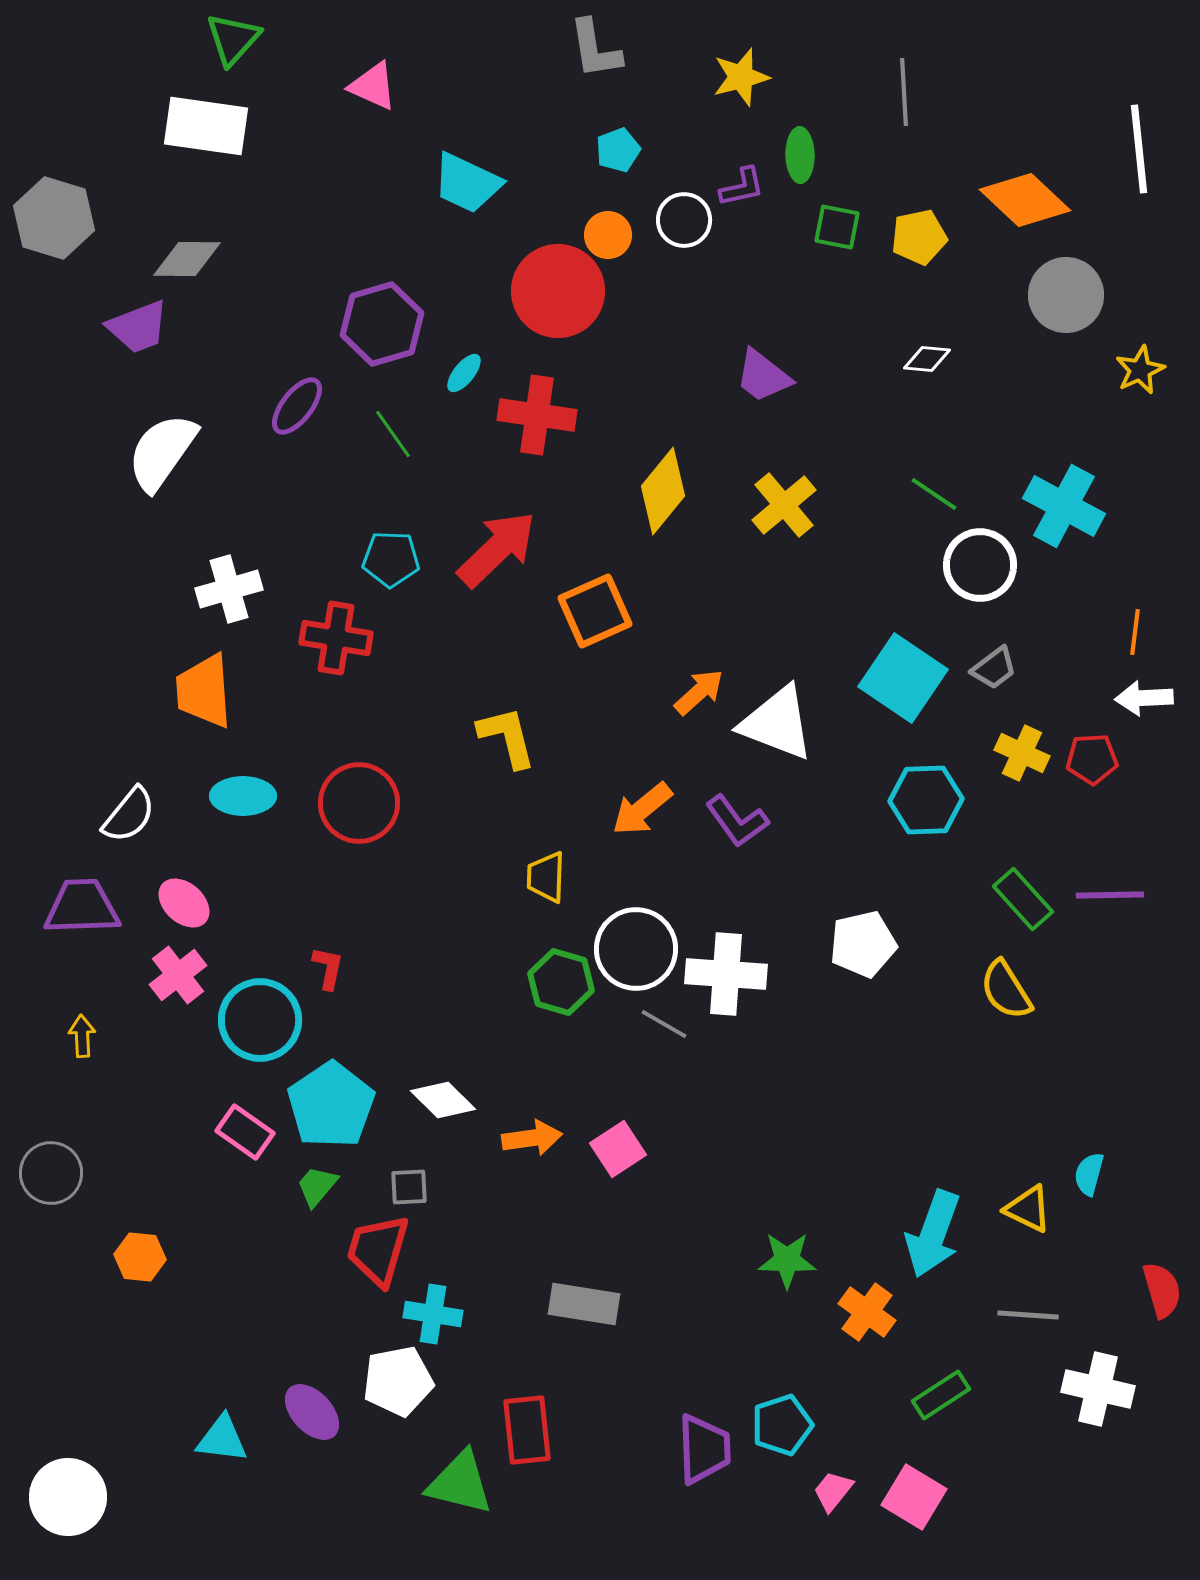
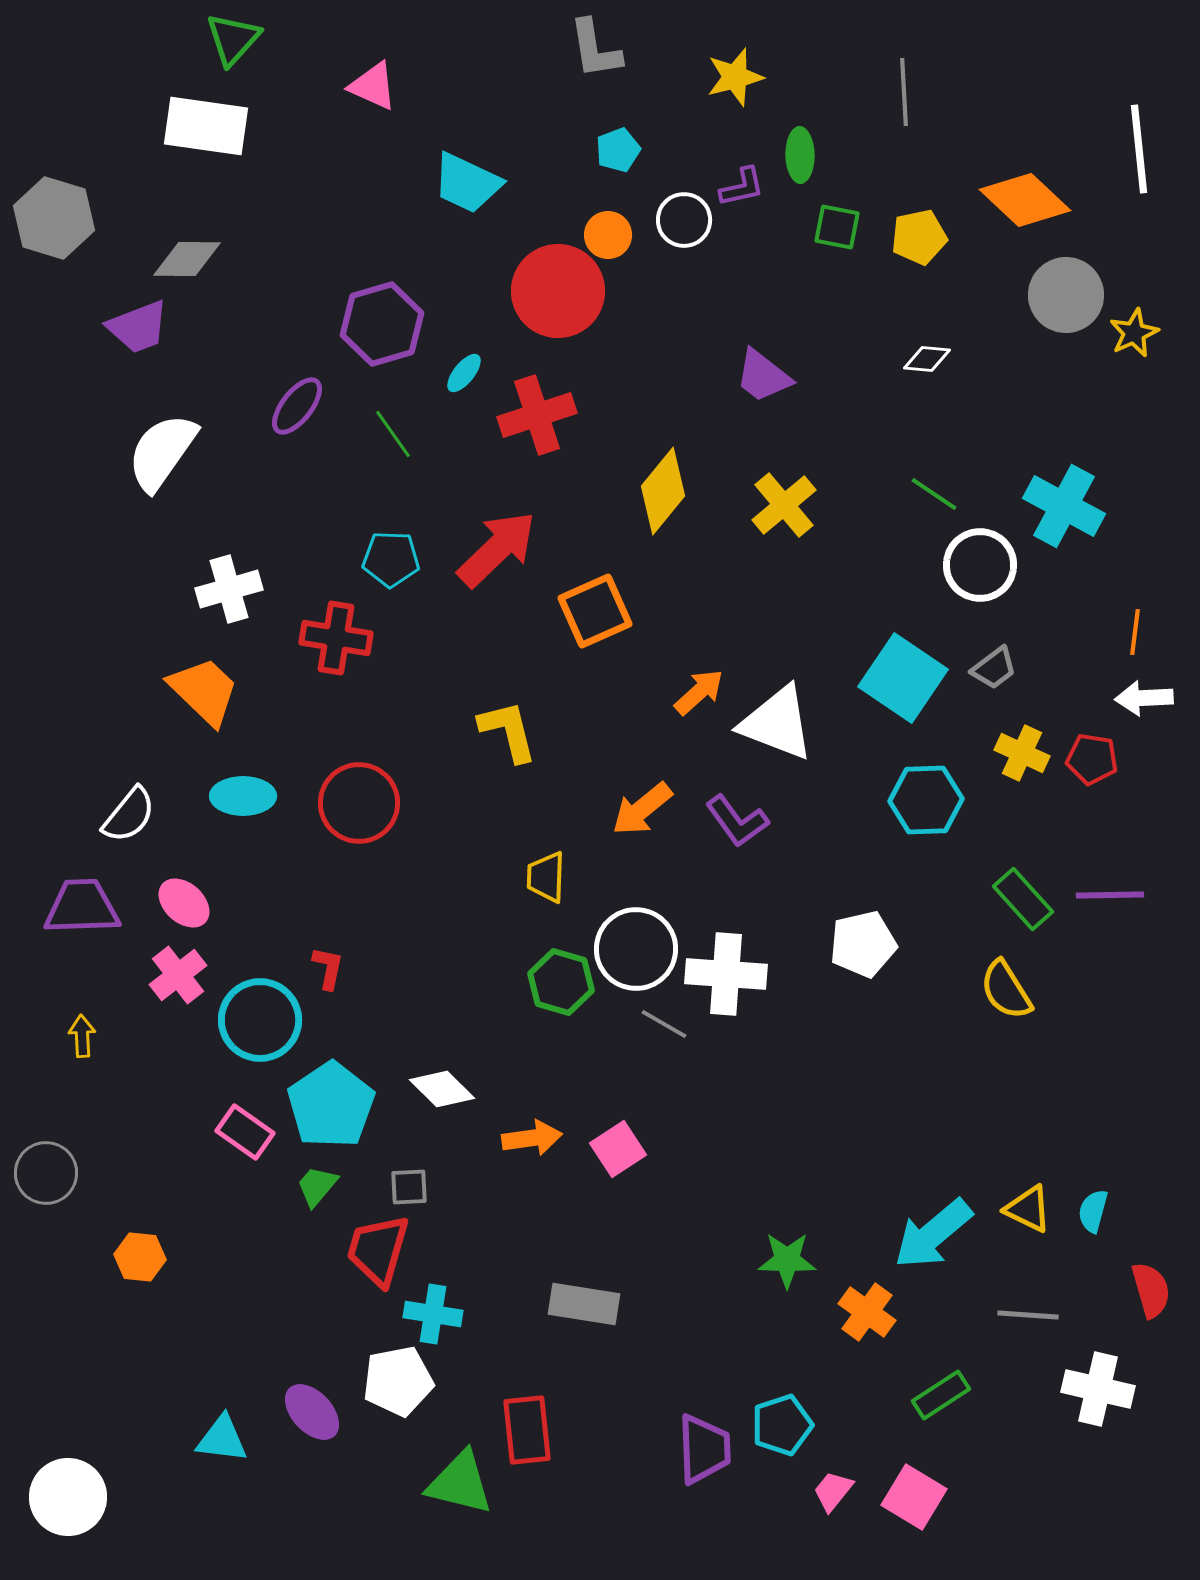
yellow star at (741, 77): moved 6 px left
yellow star at (1140, 370): moved 6 px left, 37 px up
red cross at (537, 415): rotated 26 degrees counterclockwise
orange trapezoid at (204, 691): rotated 138 degrees clockwise
yellow L-shape at (507, 737): moved 1 px right, 6 px up
red pentagon at (1092, 759): rotated 12 degrees clockwise
white diamond at (443, 1100): moved 1 px left, 11 px up
gray circle at (51, 1173): moved 5 px left
cyan semicircle at (1089, 1174): moved 4 px right, 37 px down
cyan arrow at (933, 1234): rotated 30 degrees clockwise
red semicircle at (1162, 1290): moved 11 px left
